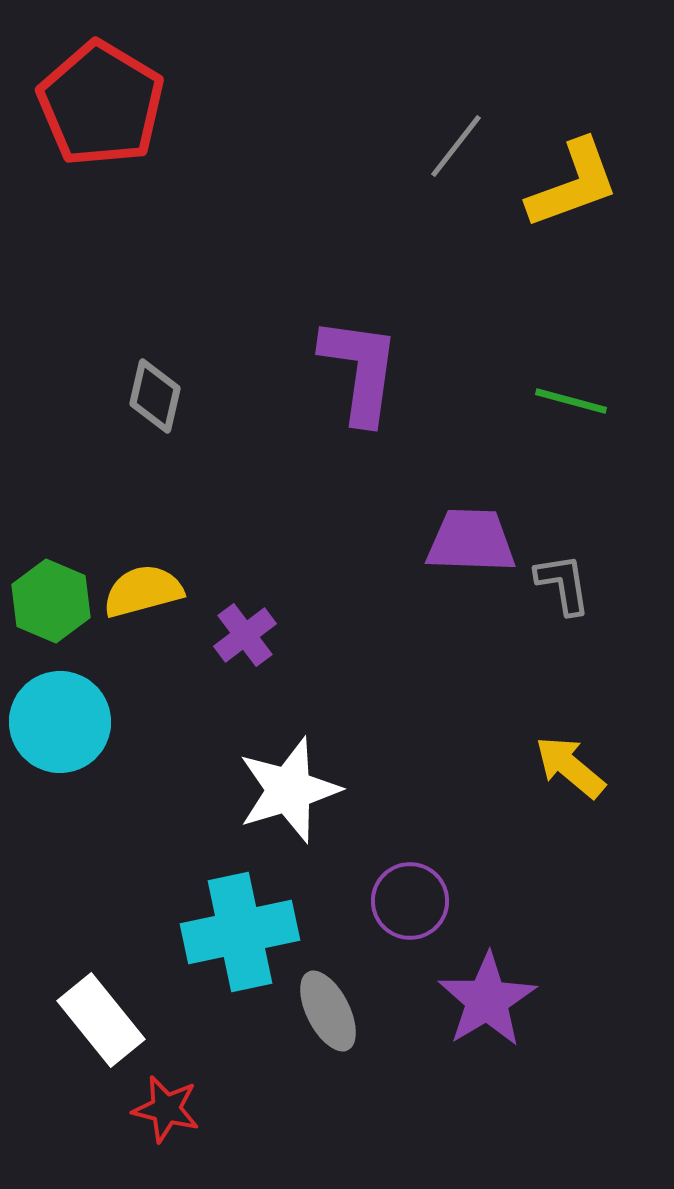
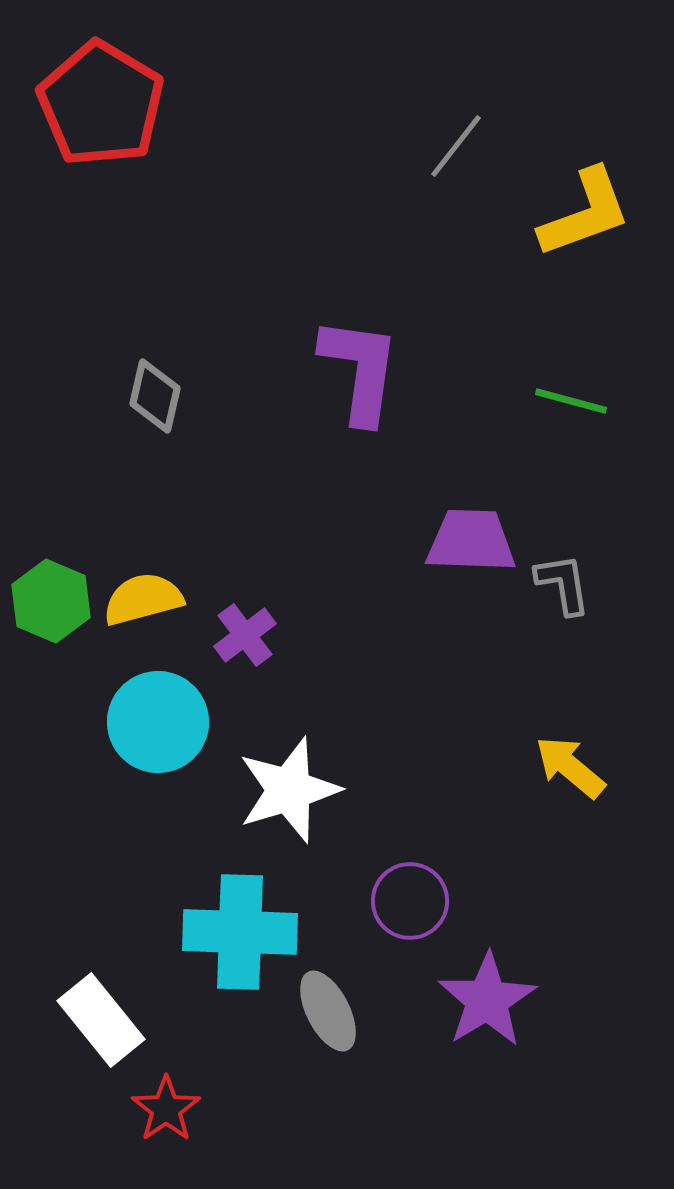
yellow L-shape: moved 12 px right, 29 px down
yellow semicircle: moved 8 px down
cyan circle: moved 98 px right
cyan cross: rotated 14 degrees clockwise
red star: rotated 24 degrees clockwise
